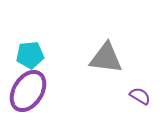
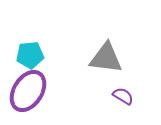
purple semicircle: moved 17 px left
